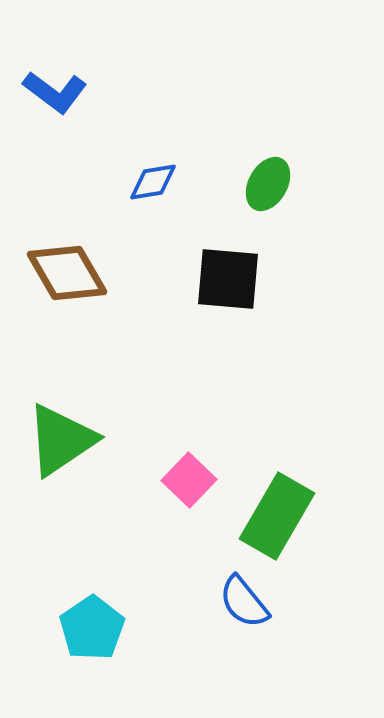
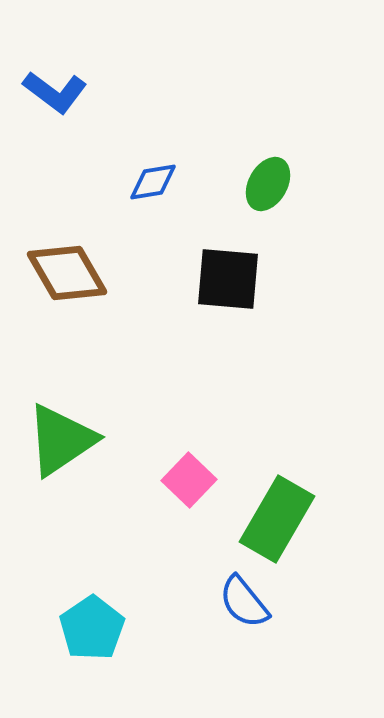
green rectangle: moved 3 px down
